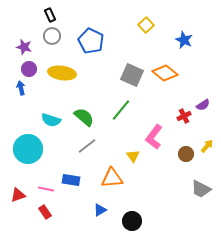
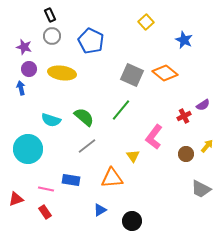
yellow square: moved 3 px up
red triangle: moved 2 px left, 4 px down
